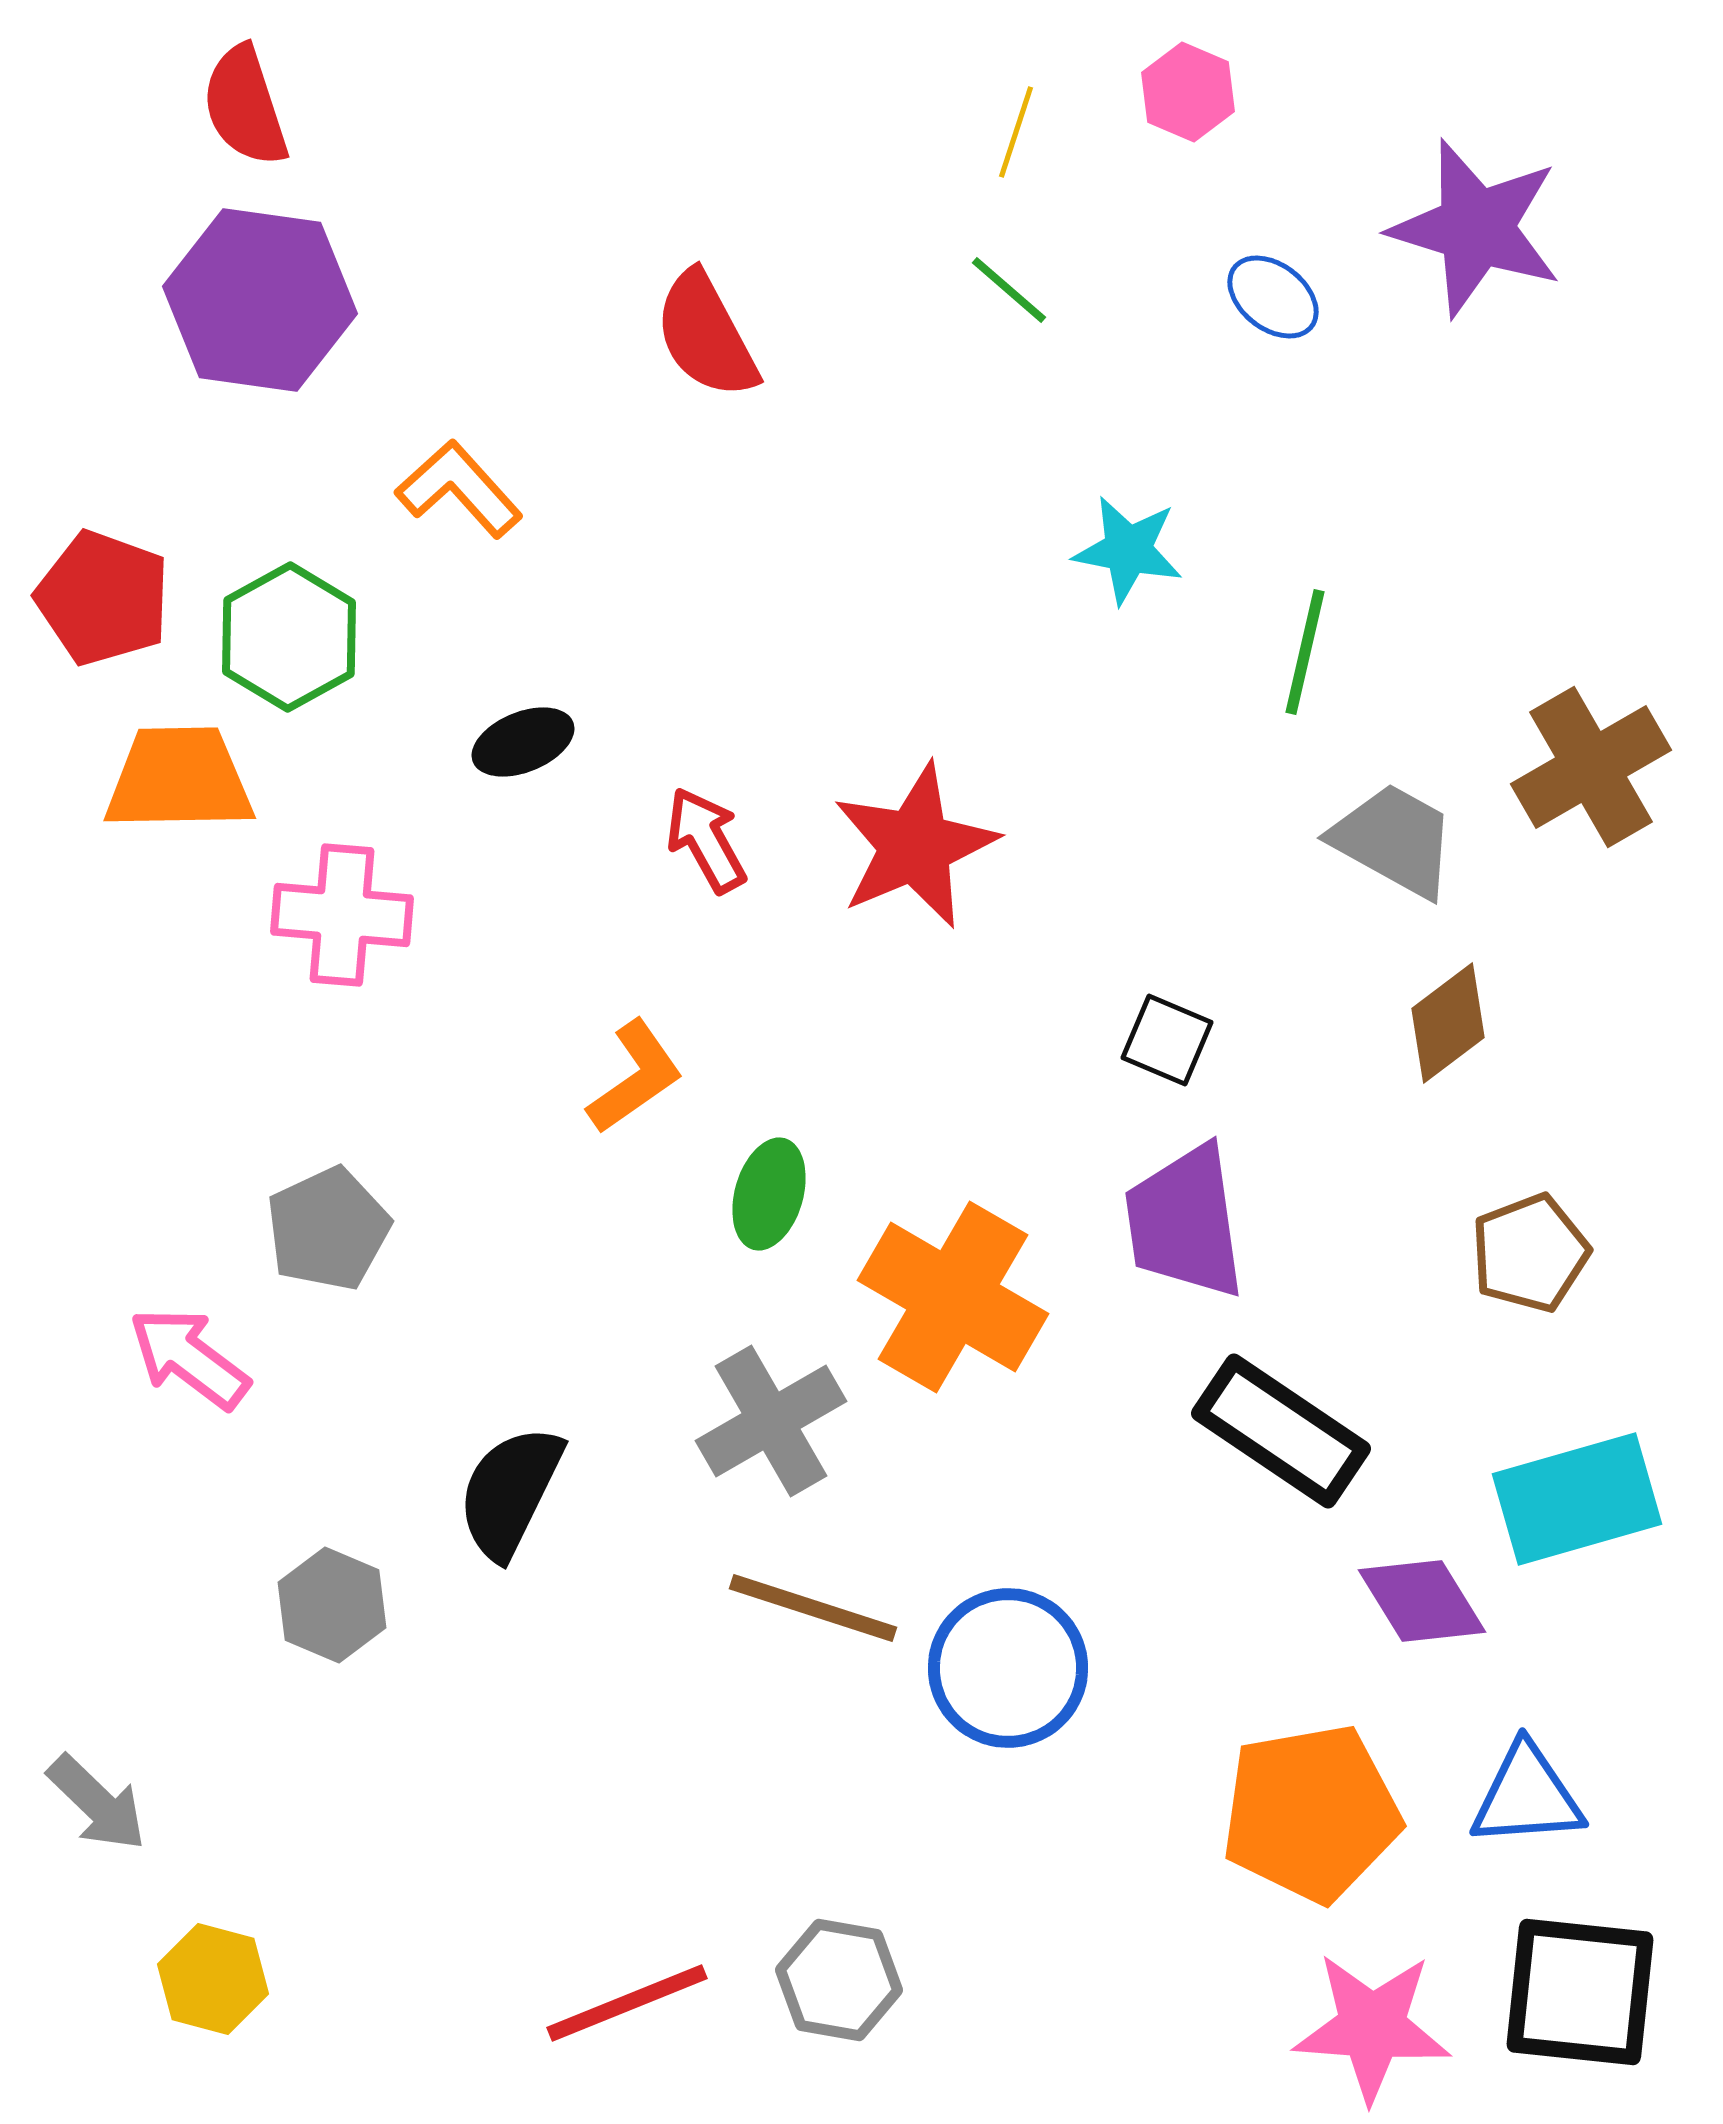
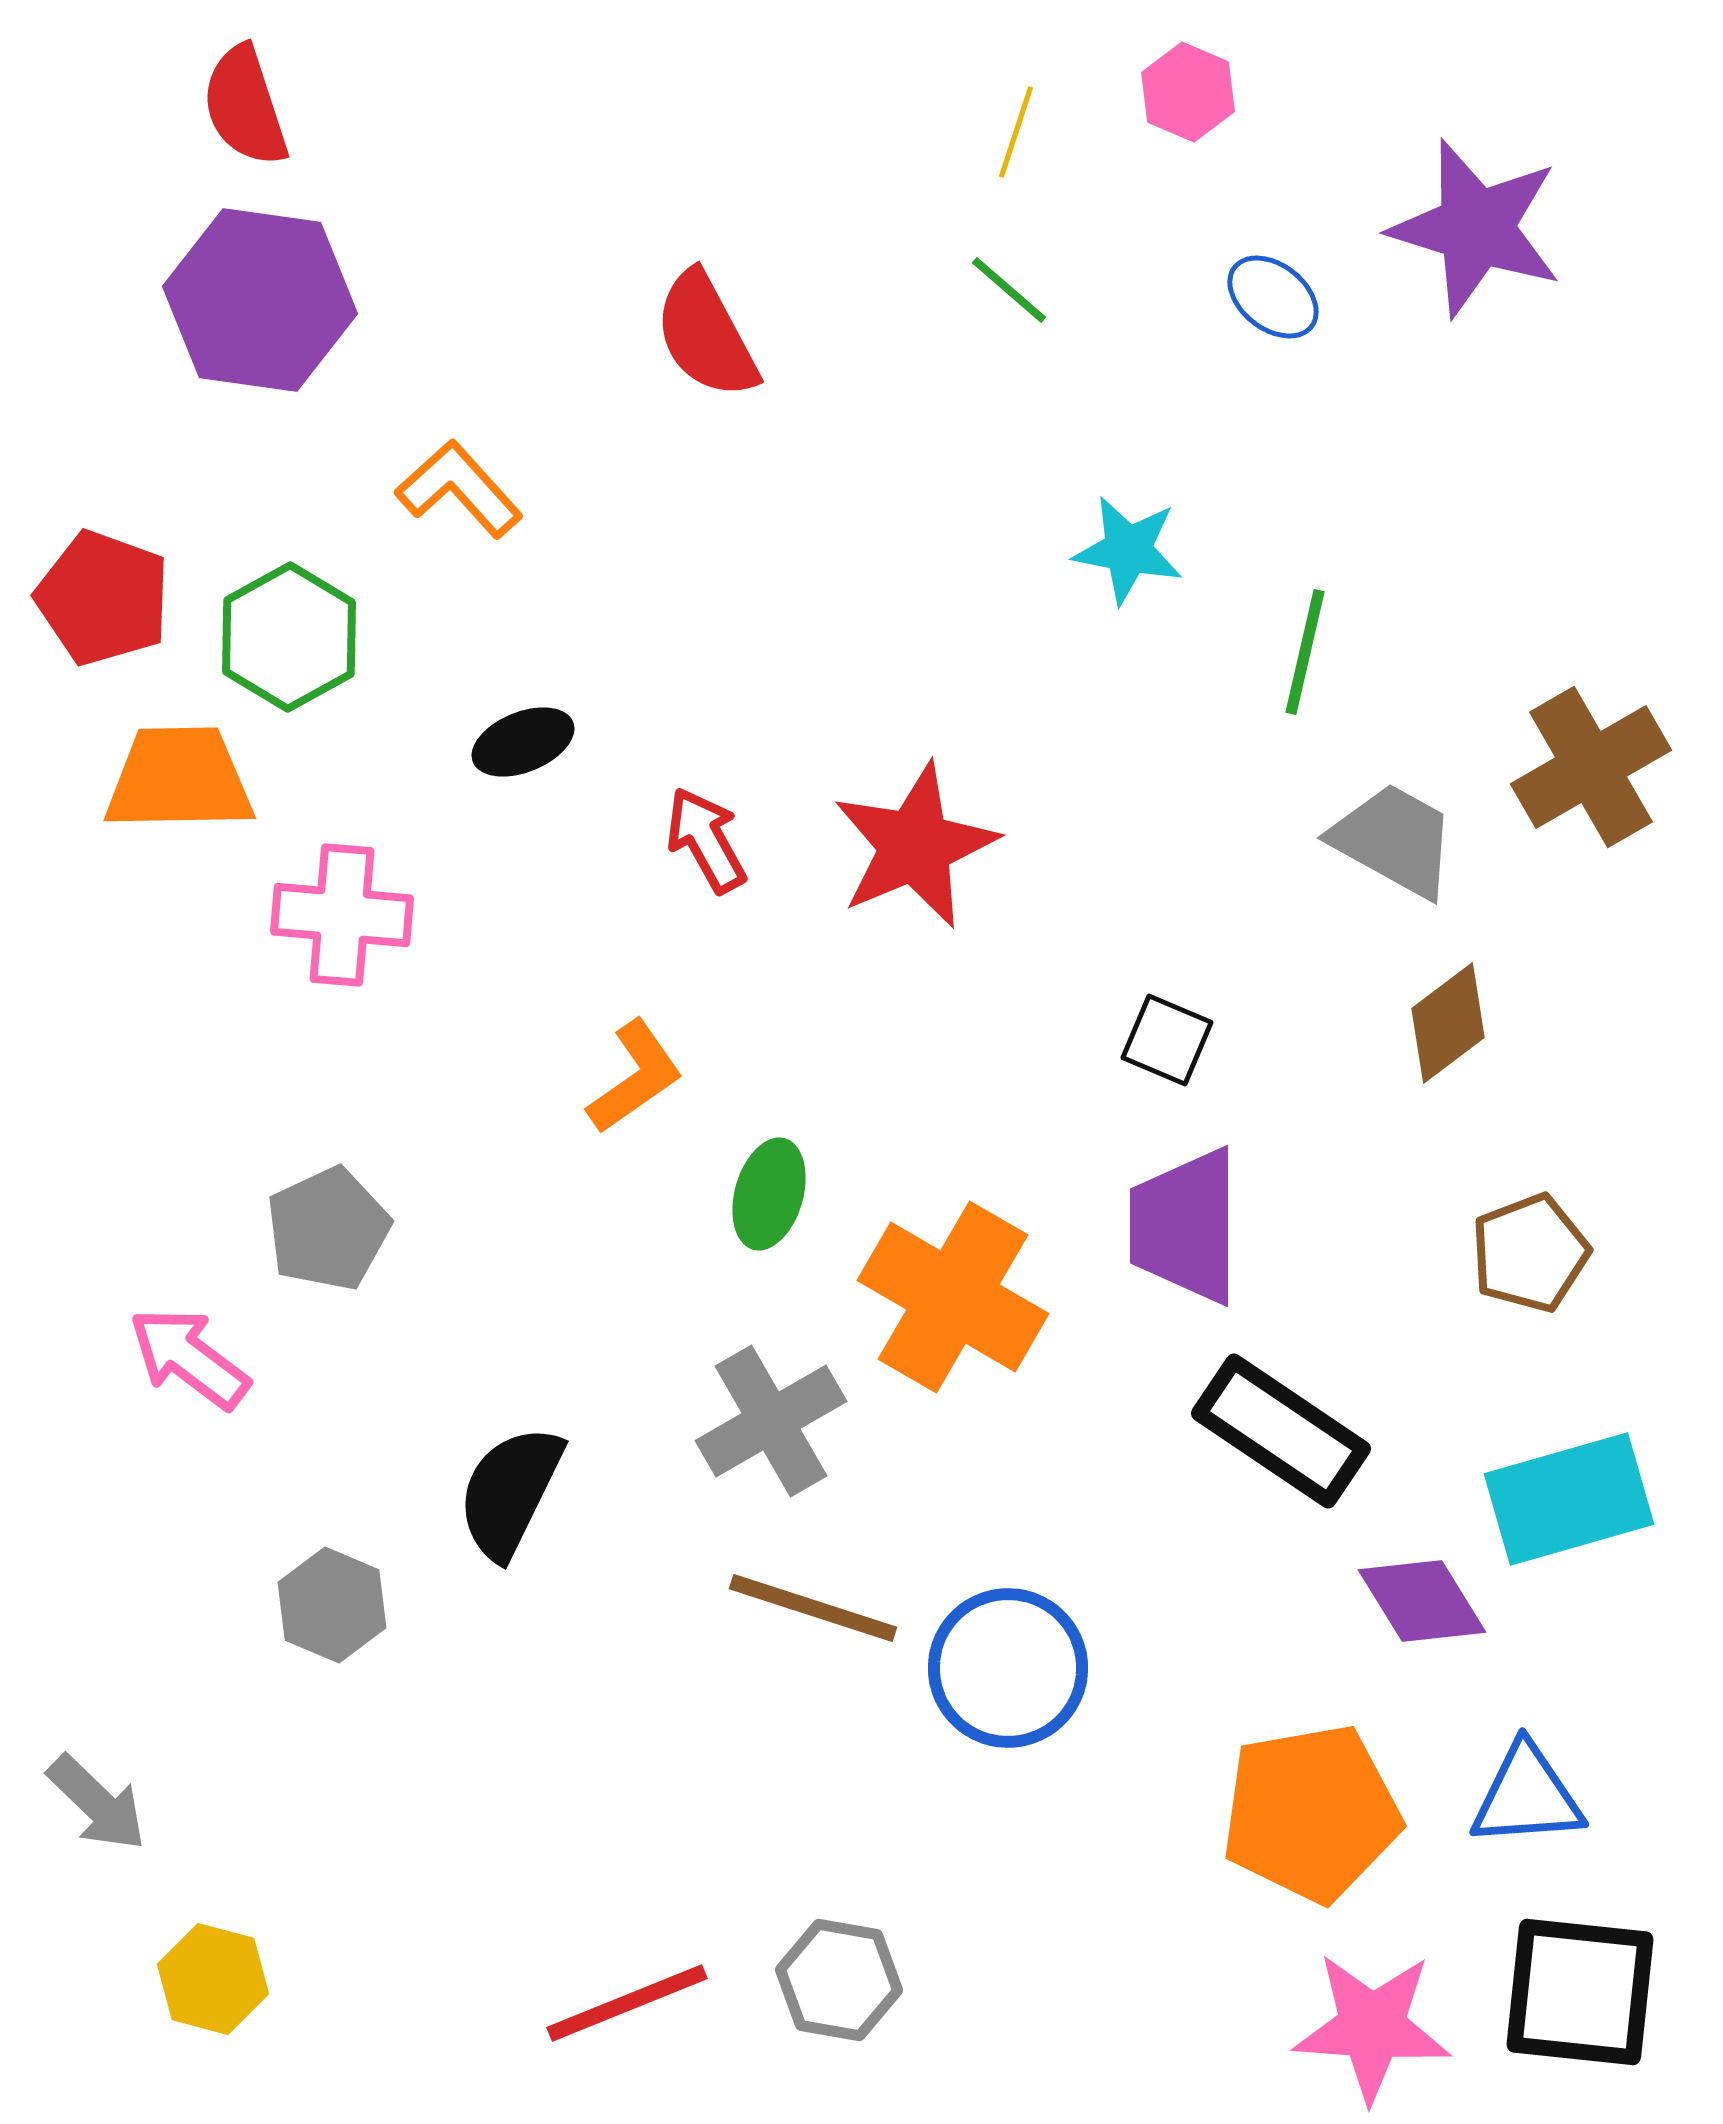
purple trapezoid at (1185, 1222): moved 4 px down; rotated 8 degrees clockwise
cyan rectangle at (1577, 1499): moved 8 px left
